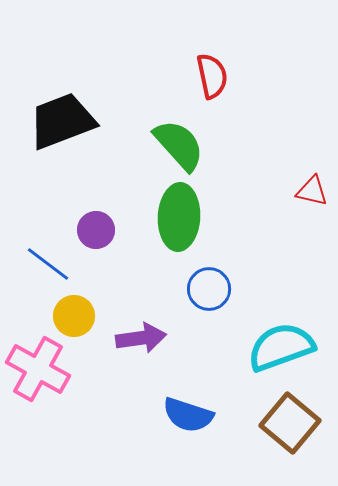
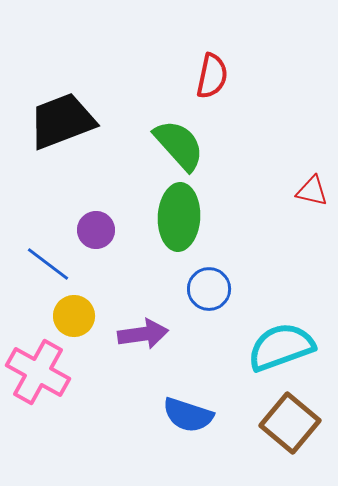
red semicircle: rotated 24 degrees clockwise
purple arrow: moved 2 px right, 4 px up
pink cross: moved 3 px down
